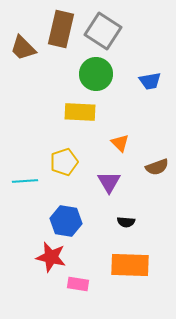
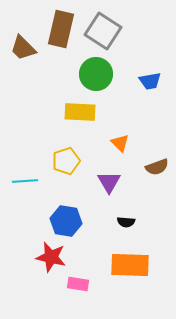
yellow pentagon: moved 2 px right, 1 px up
